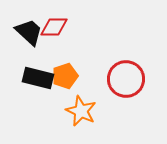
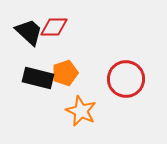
orange pentagon: moved 3 px up
